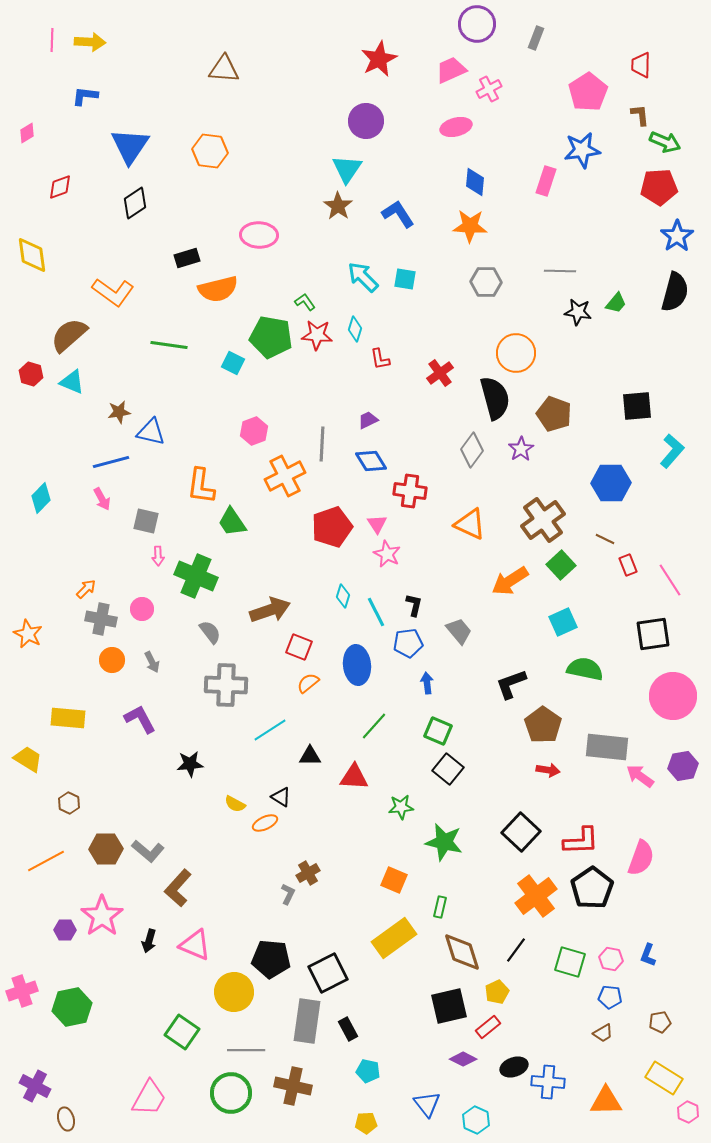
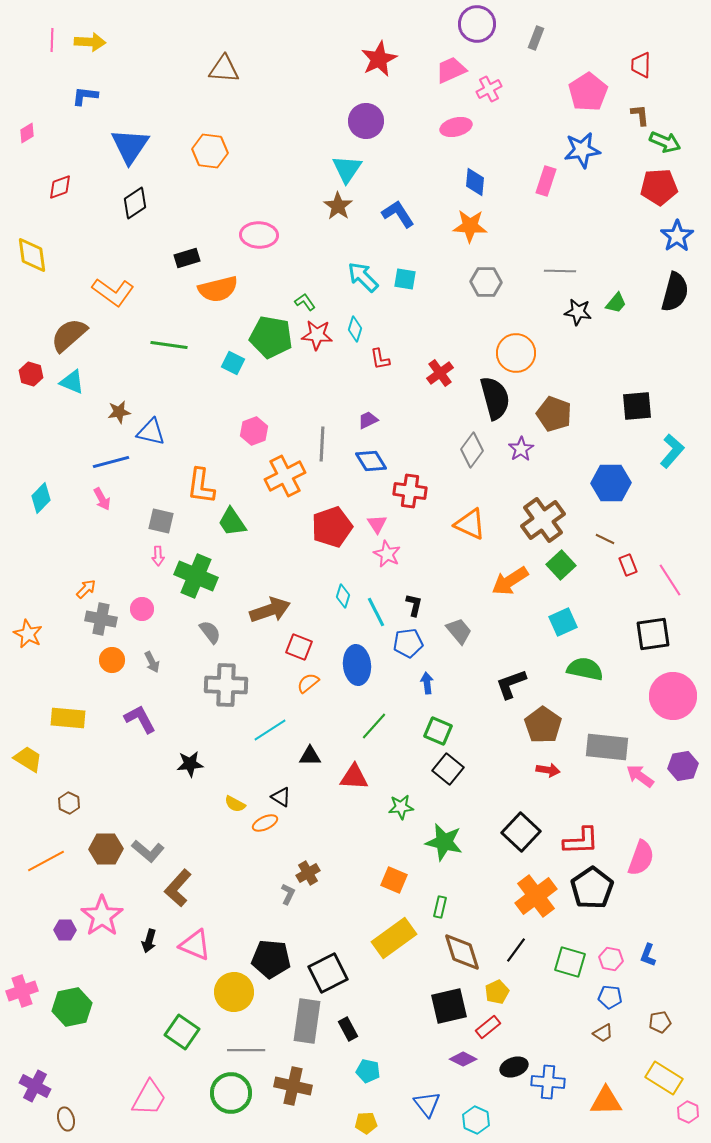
gray square at (146, 521): moved 15 px right
